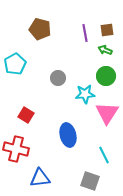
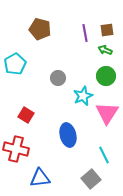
cyan star: moved 2 px left, 2 px down; rotated 18 degrees counterclockwise
gray square: moved 1 px right, 2 px up; rotated 30 degrees clockwise
